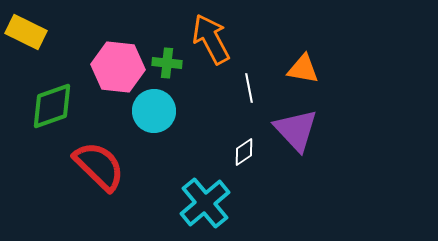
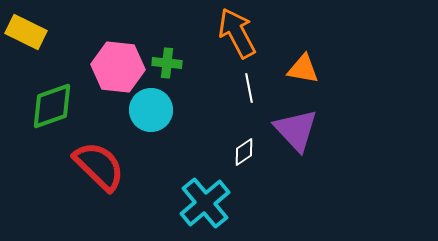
orange arrow: moved 26 px right, 6 px up
cyan circle: moved 3 px left, 1 px up
